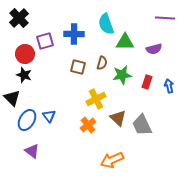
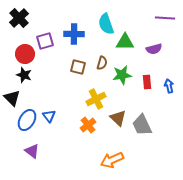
red rectangle: rotated 24 degrees counterclockwise
